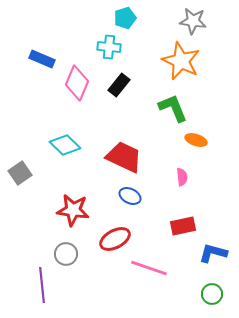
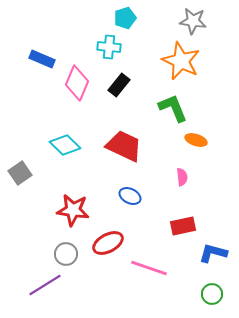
red trapezoid: moved 11 px up
red ellipse: moved 7 px left, 4 px down
purple line: moved 3 px right; rotated 64 degrees clockwise
